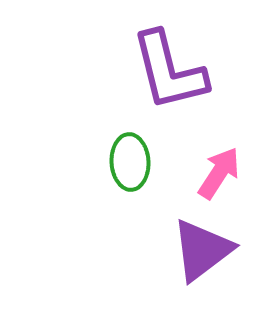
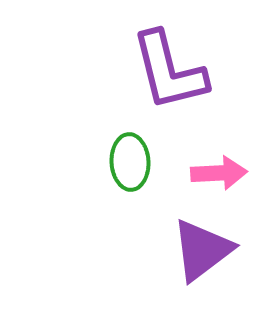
pink arrow: rotated 54 degrees clockwise
